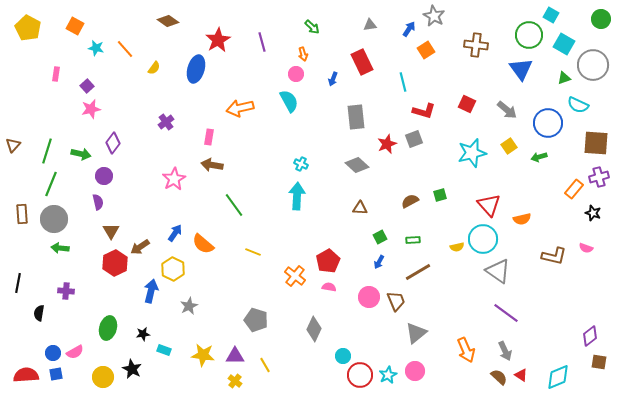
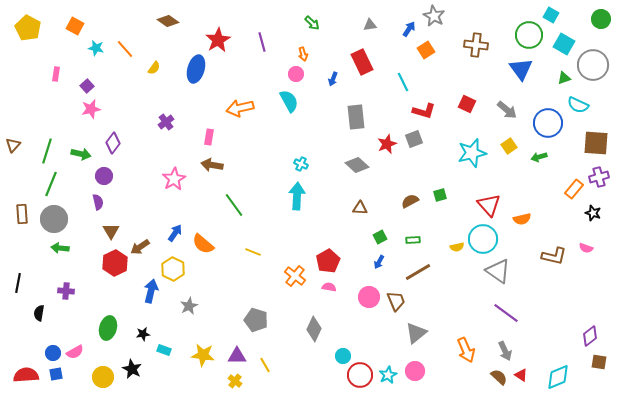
green arrow at (312, 27): moved 4 px up
cyan line at (403, 82): rotated 12 degrees counterclockwise
purple triangle at (235, 356): moved 2 px right
